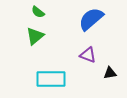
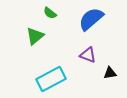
green semicircle: moved 12 px right, 1 px down
cyan rectangle: rotated 28 degrees counterclockwise
